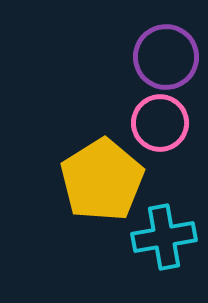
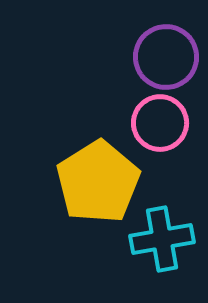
yellow pentagon: moved 4 px left, 2 px down
cyan cross: moved 2 px left, 2 px down
